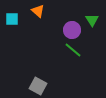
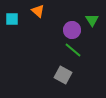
gray square: moved 25 px right, 11 px up
